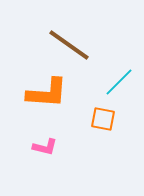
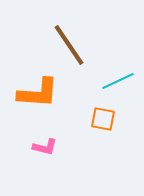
brown line: rotated 21 degrees clockwise
cyan line: moved 1 px left, 1 px up; rotated 20 degrees clockwise
orange L-shape: moved 9 px left
